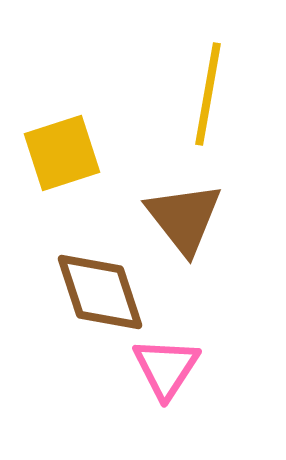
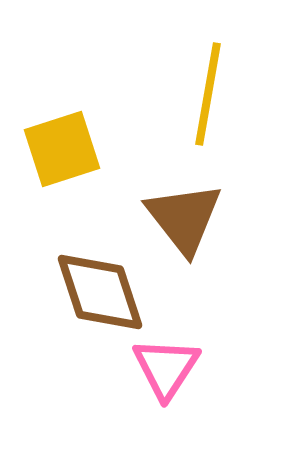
yellow square: moved 4 px up
